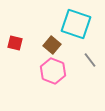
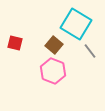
cyan square: rotated 12 degrees clockwise
brown square: moved 2 px right
gray line: moved 9 px up
